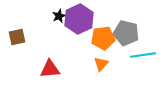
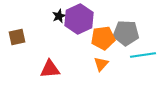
gray pentagon: rotated 10 degrees counterclockwise
